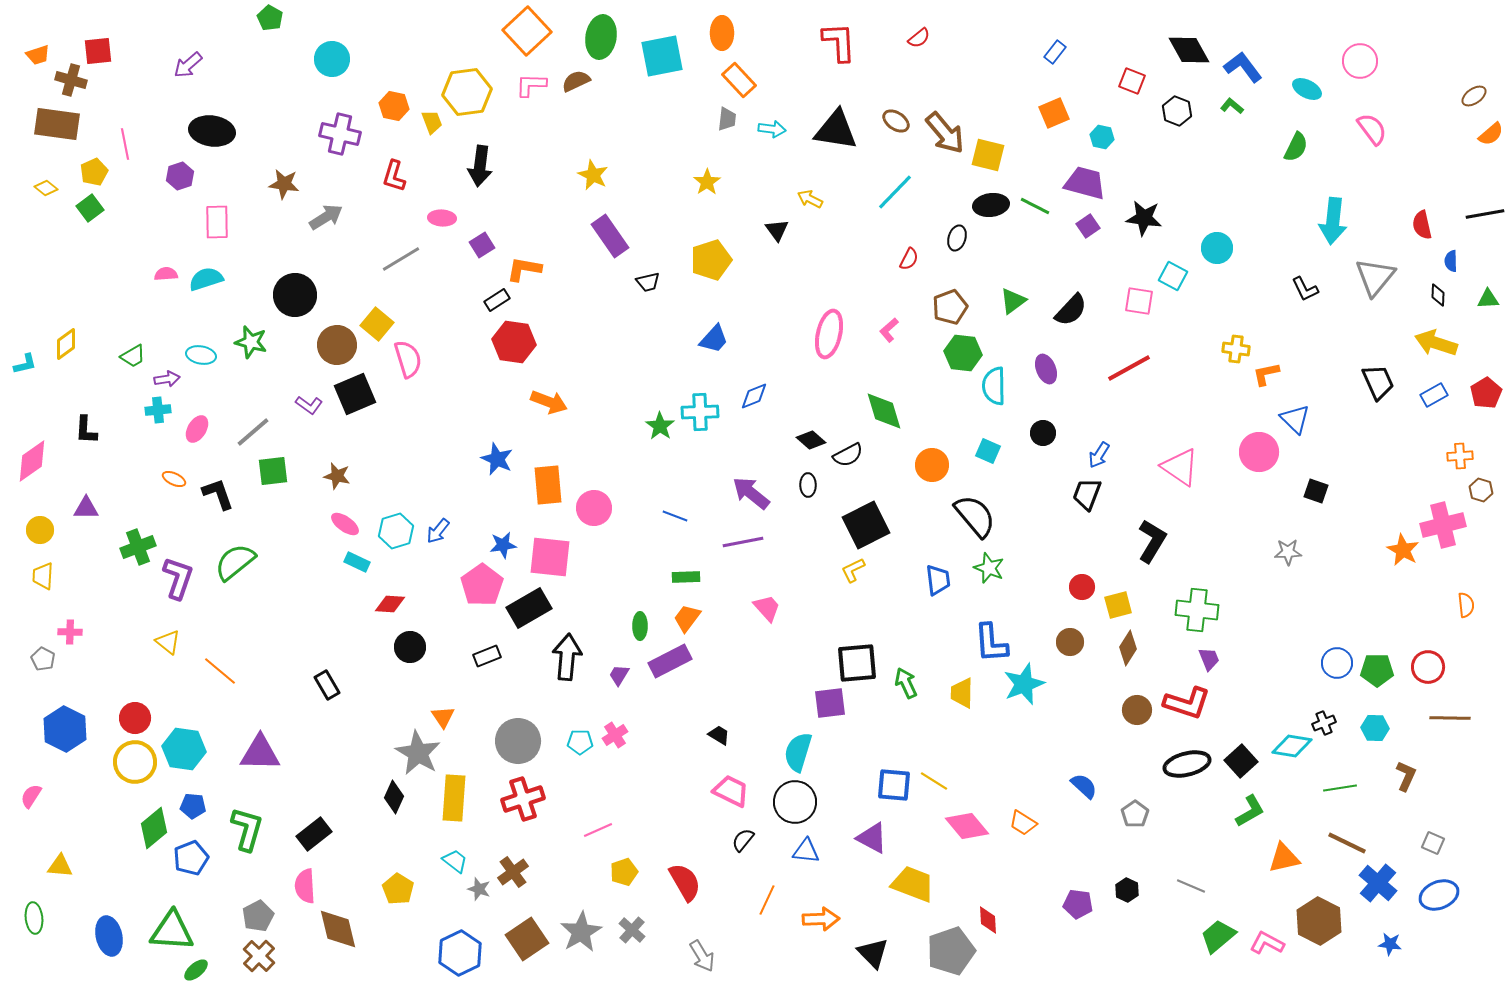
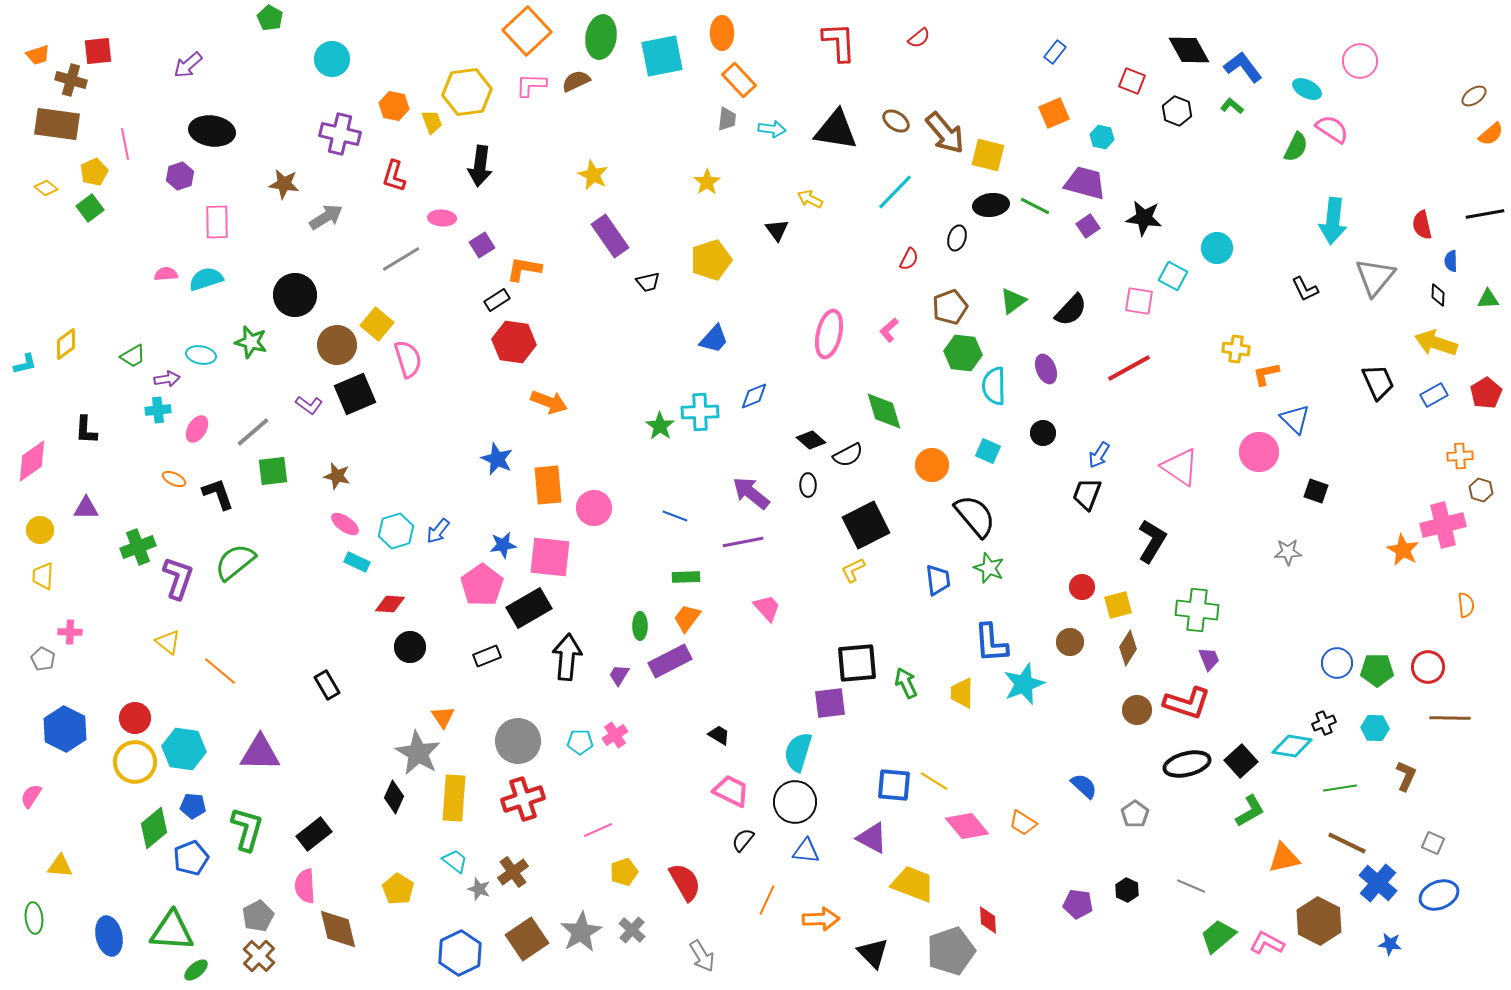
pink semicircle at (1372, 129): moved 40 px left; rotated 20 degrees counterclockwise
